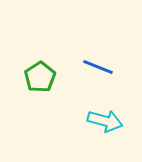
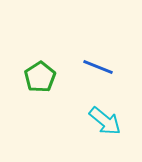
cyan arrow: rotated 24 degrees clockwise
